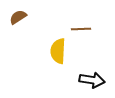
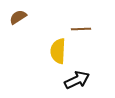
black arrow: moved 15 px left; rotated 35 degrees counterclockwise
